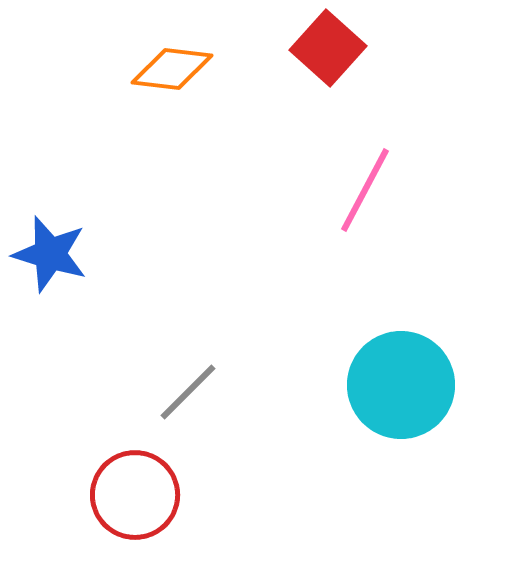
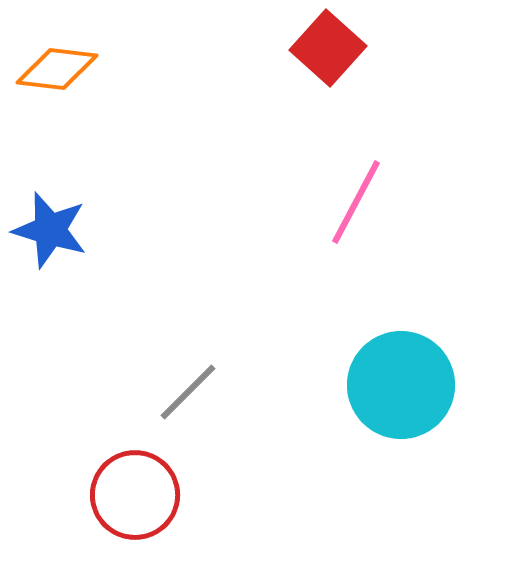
orange diamond: moved 115 px left
pink line: moved 9 px left, 12 px down
blue star: moved 24 px up
